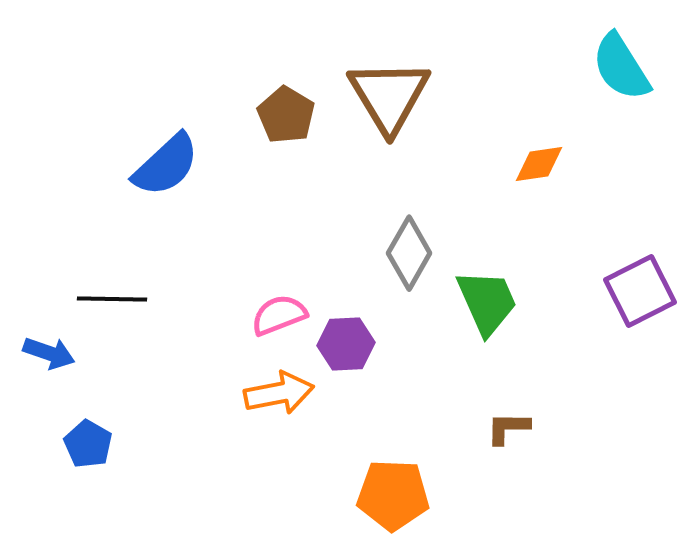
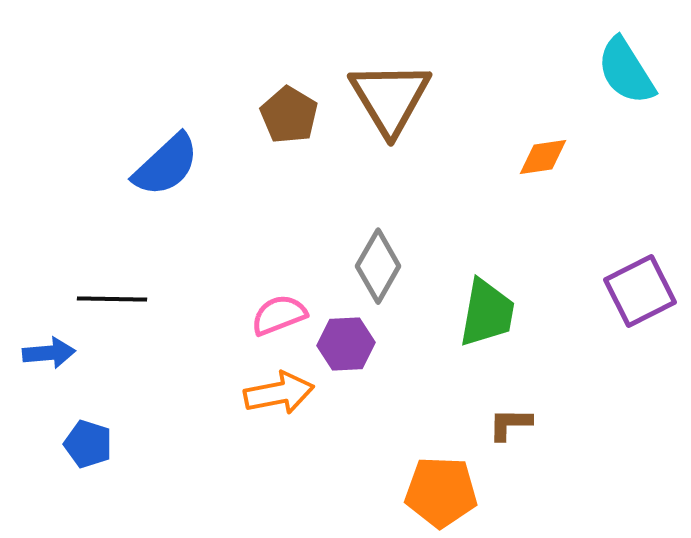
cyan semicircle: moved 5 px right, 4 px down
brown triangle: moved 1 px right, 2 px down
brown pentagon: moved 3 px right
orange diamond: moved 4 px right, 7 px up
gray diamond: moved 31 px left, 13 px down
green trapezoid: moved 11 px down; rotated 34 degrees clockwise
blue arrow: rotated 24 degrees counterclockwise
brown L-shape: moved 2 px right, 4 px up
blue pentagon: rotated 12 degrees counterclockwise
orange pentagon: moved 48 px right, 3 px up
